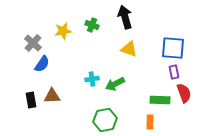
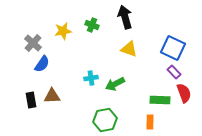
blue square: rotated 20 degrees clockwise
purple rectangle: rotated 32 degrees counterclockwise
cyan cross: moved 1 px left, 1 px up
